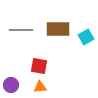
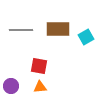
purple circle: moved 1 px down
